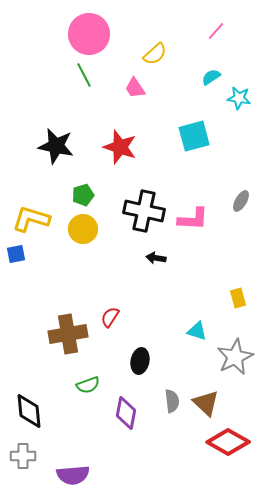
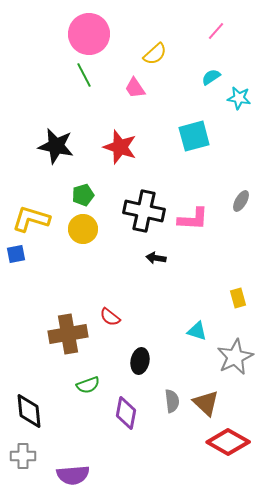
red semicircle: rotated 85 degrees counterclockwise
